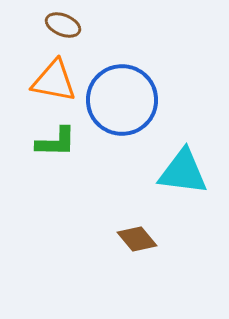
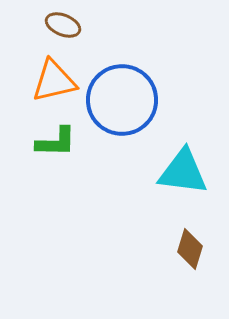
orange triangle: rotated 24 degrees counterclockwise
brown diamond: moved 53 px right, 10 px down; rotated 57 degrees clockwise
